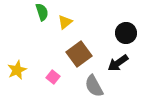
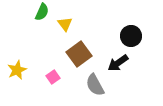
green semicircle: rotated 42 degrees clockwise
yellow triangle: moved 2 px down; rotated 28 degrees counterclockwise
black circle: moved 5 px right, 3 px down
pink square: rotated 16 degrees clockwise
gray semicircle: moved 1 px right, 1 px up
